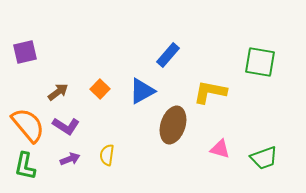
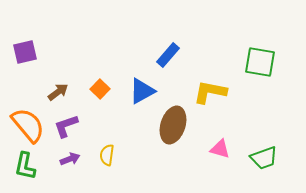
purple L-shape: rotated 128 degrees clockwise
